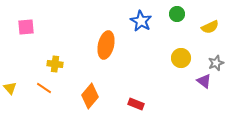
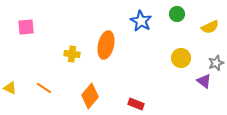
yellow cross: moved 17 px right, 10 px up
yellow triangle: rotated 24 degrees counterclockwise
